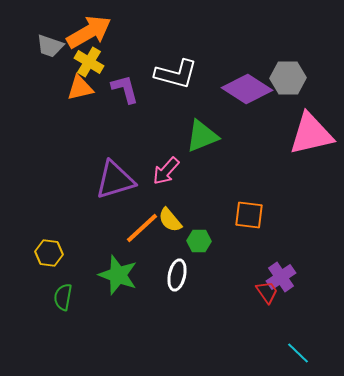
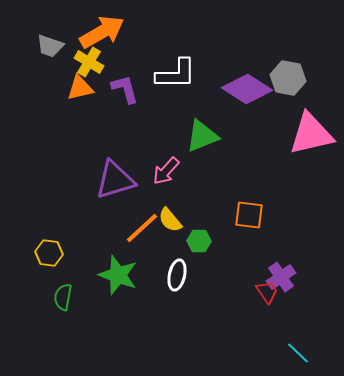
orange arrow: moved 13 px right
white L-shape: rotated 15 degrees counterclockwise
gray hexagon: rotated 12 degrees clockwise
